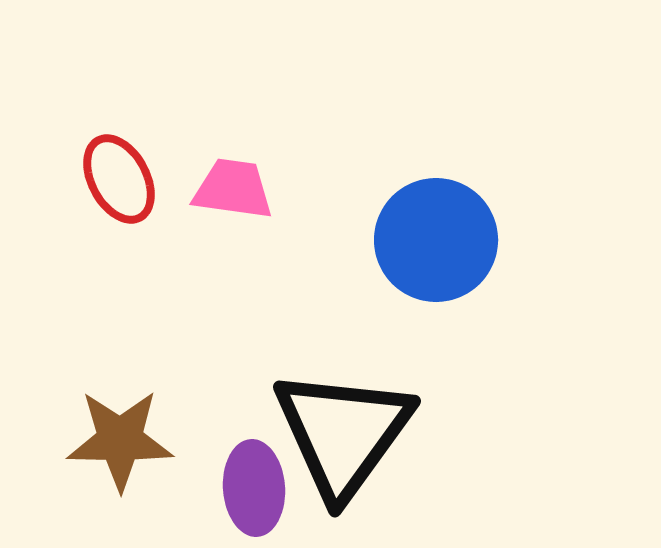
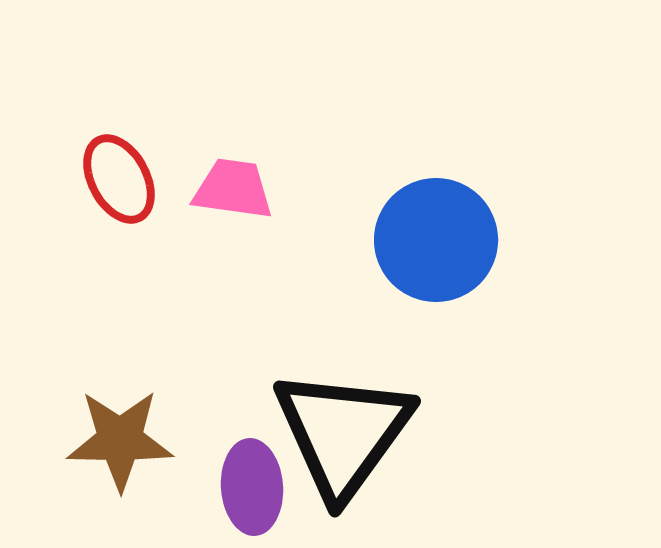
purple ellipse: moved 2 px left, 1 px up
